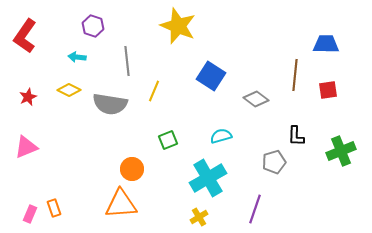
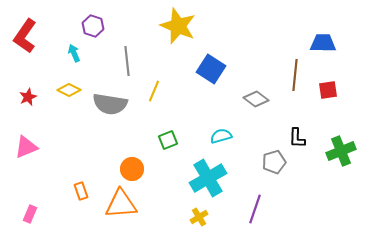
blue trapezoid: moved 3 px left, 1 px up
cyan arrow: moved 3 px left, 4 px up; rotated 60 degrees clockwise
blue square: moved 7 px up
black L-shape: moved 1 px right, 2 px down
orange rectangle: moved 27 px right, 17 px up
